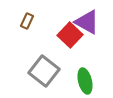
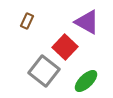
red square: moved 5 px left, 12 px down
green ellipse: moved 1 px right; rotated 60 degrees clockwise
